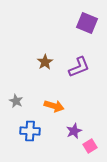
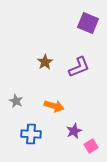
purple square: moved 1 px right
blue cross: moved 1 px right, 3 px down
pink square: moved 1 px right
